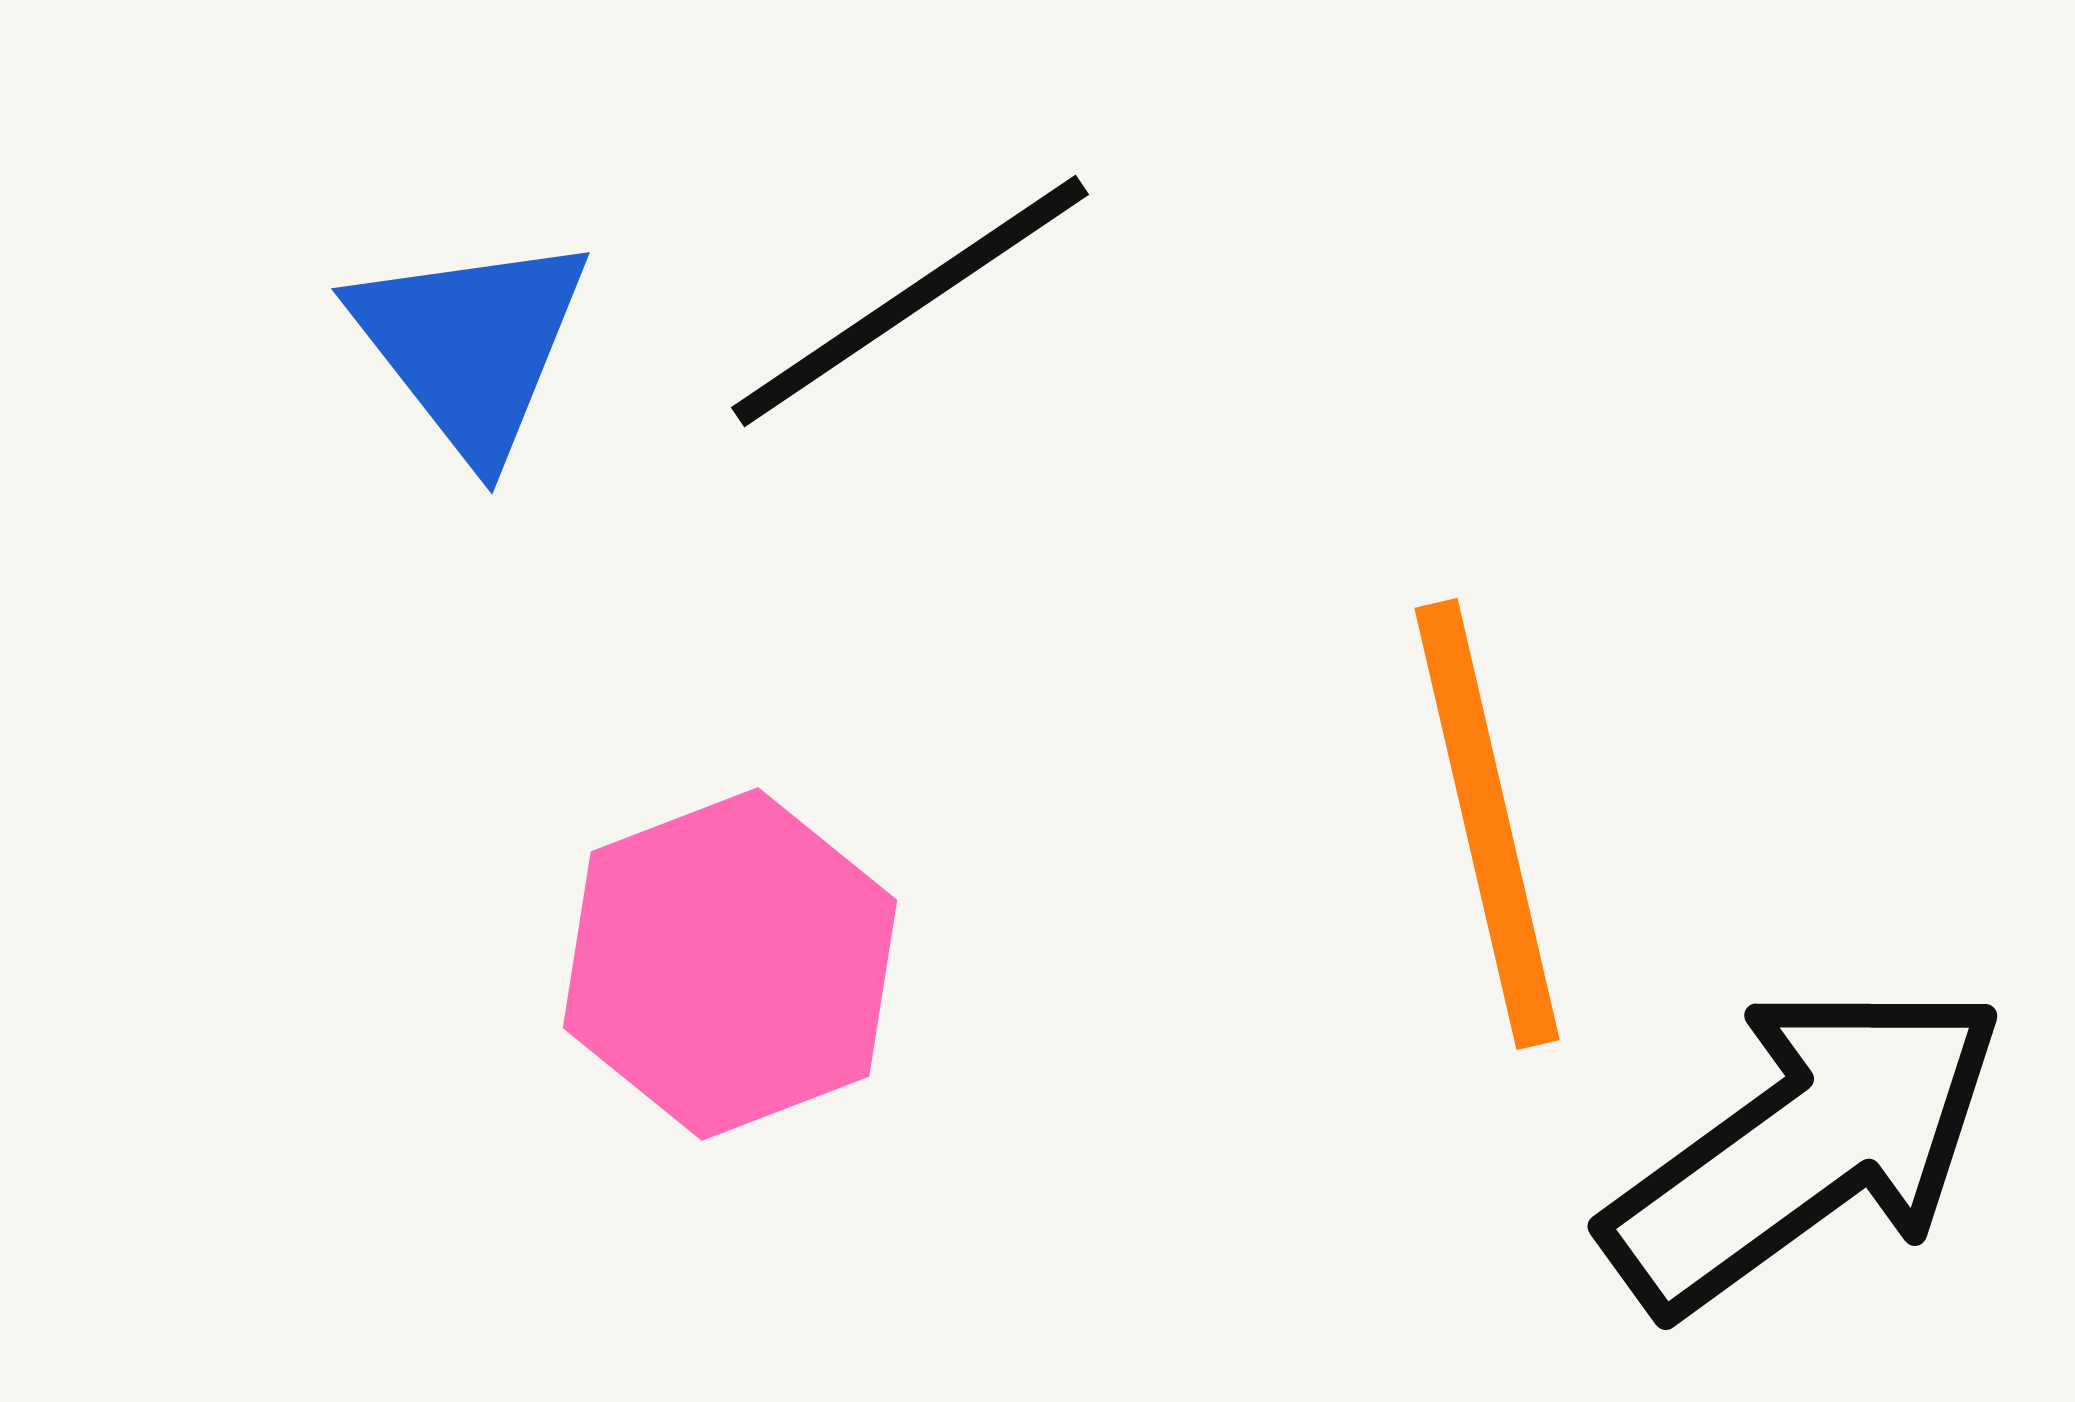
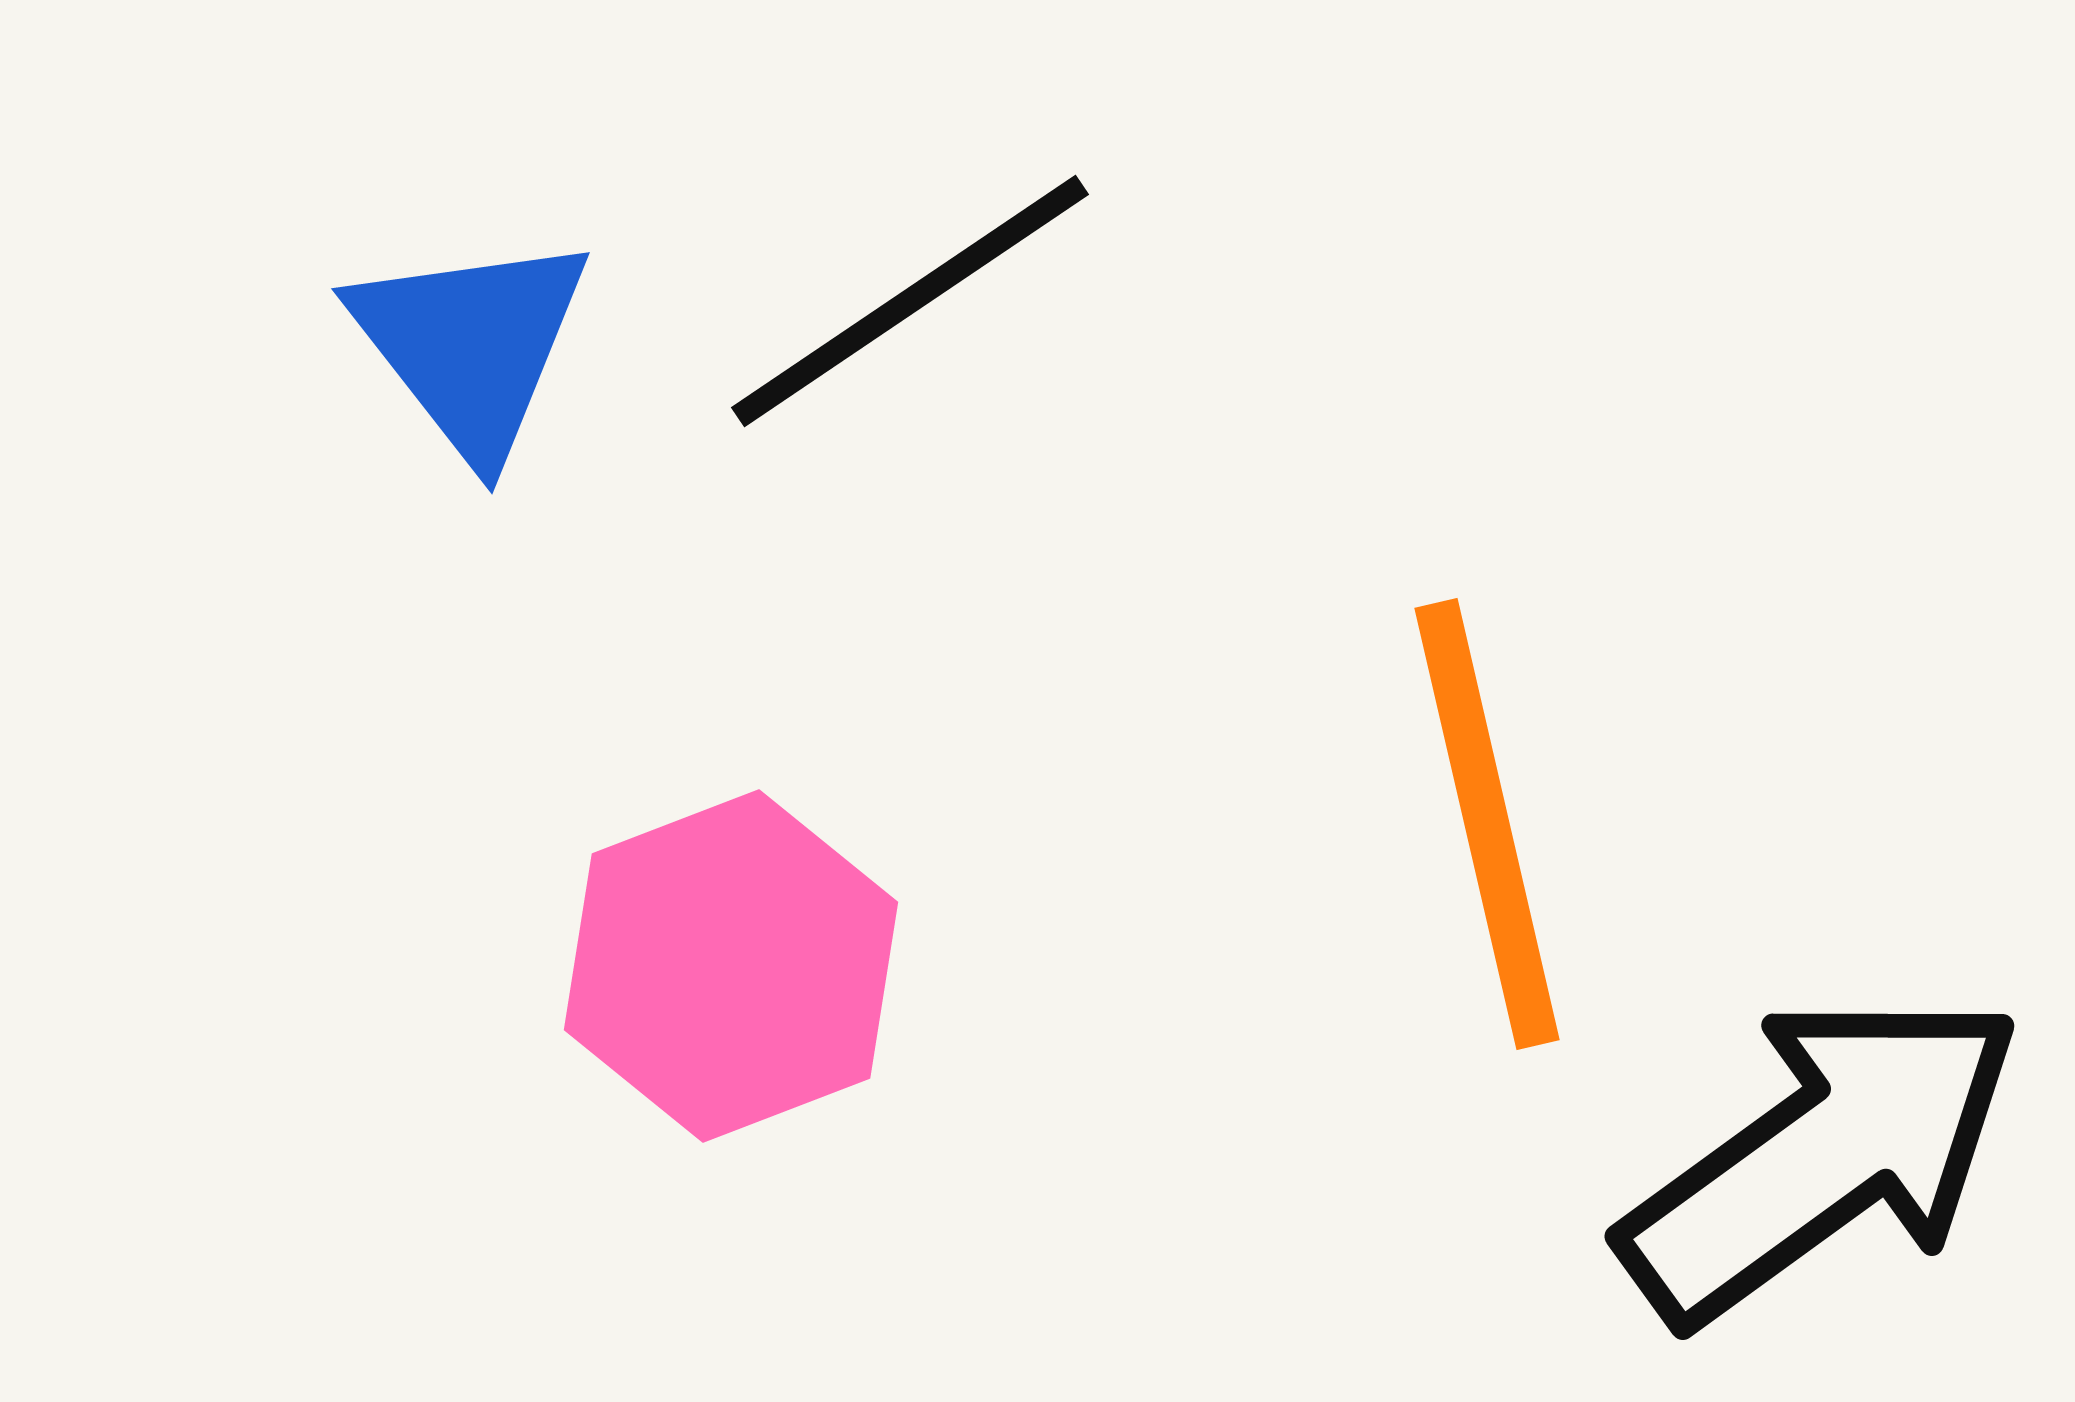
pink hexagon: moved 1 px right, 2 px down
black arrow: moved 17 px right, 10 px down
